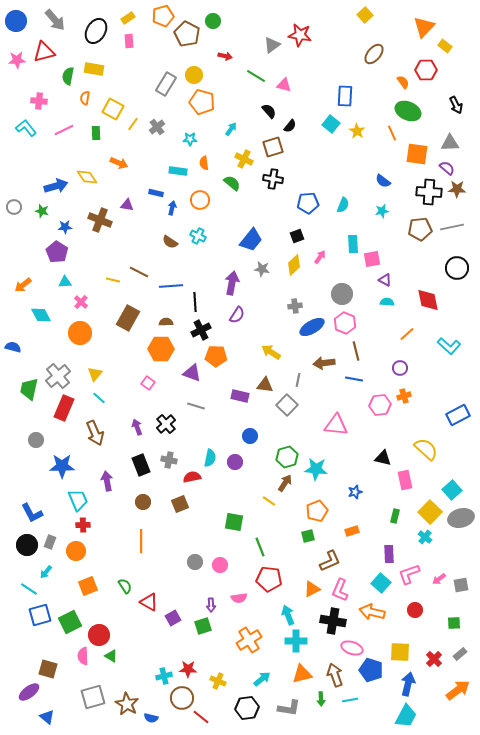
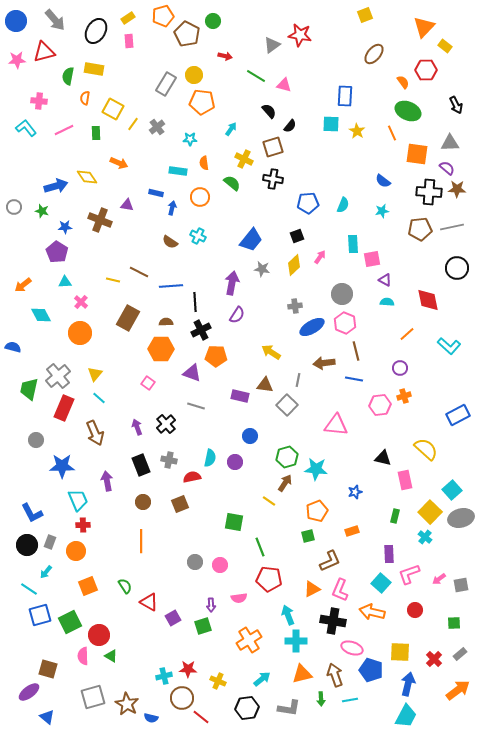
yellow square at (365, 15): rotated 21 degrees clockwise
orange pentagon at (202, 102): rotated 10 degrees counterclockwise
cyan square at (331, 124): rotated 36 degrees counterclockwise
orange circle at (200, 200): moved 3 px up
